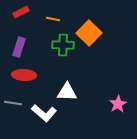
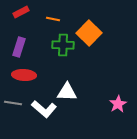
white L-shape: moved 4 px up
